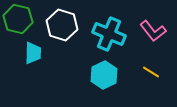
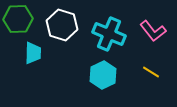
green hexagon: rotated 16 degrees counterclockwise
cyan hexagon: moved 1 px left
